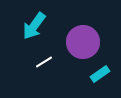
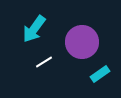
cyan arrow: moved 3 px down
purple circle: moved 1 px left
